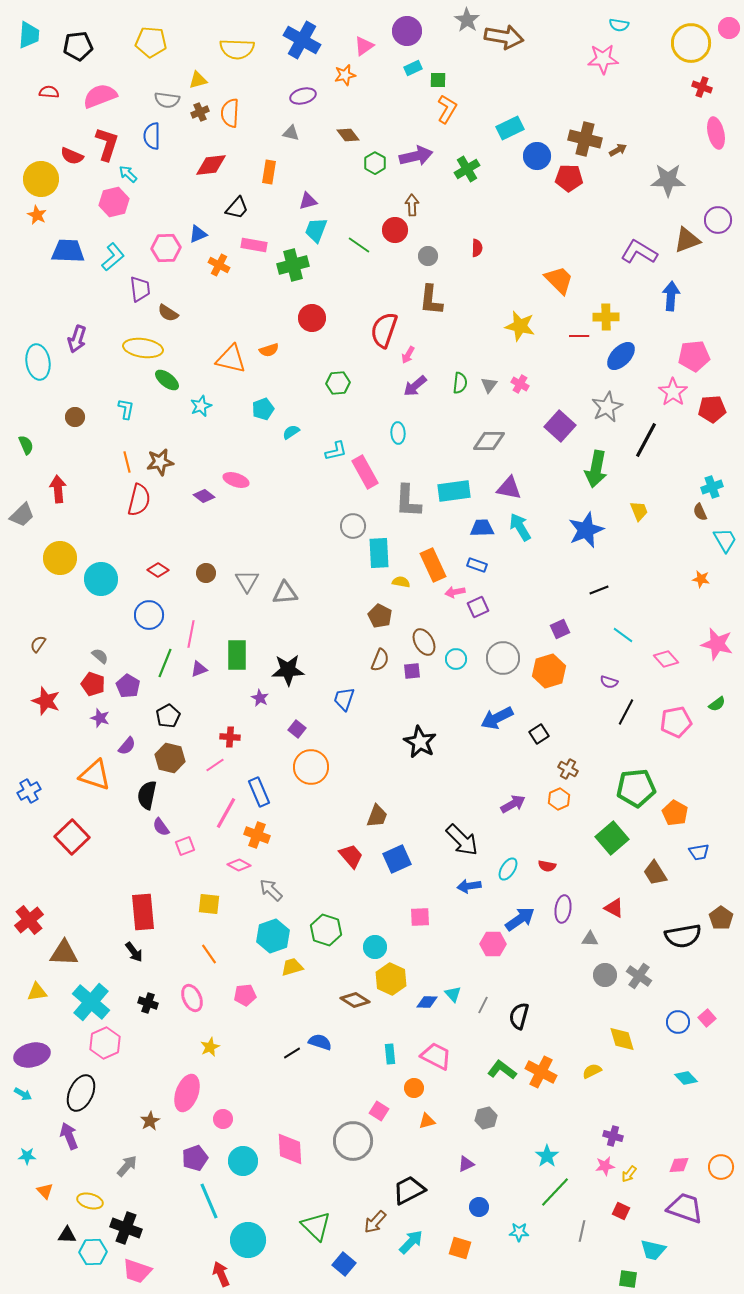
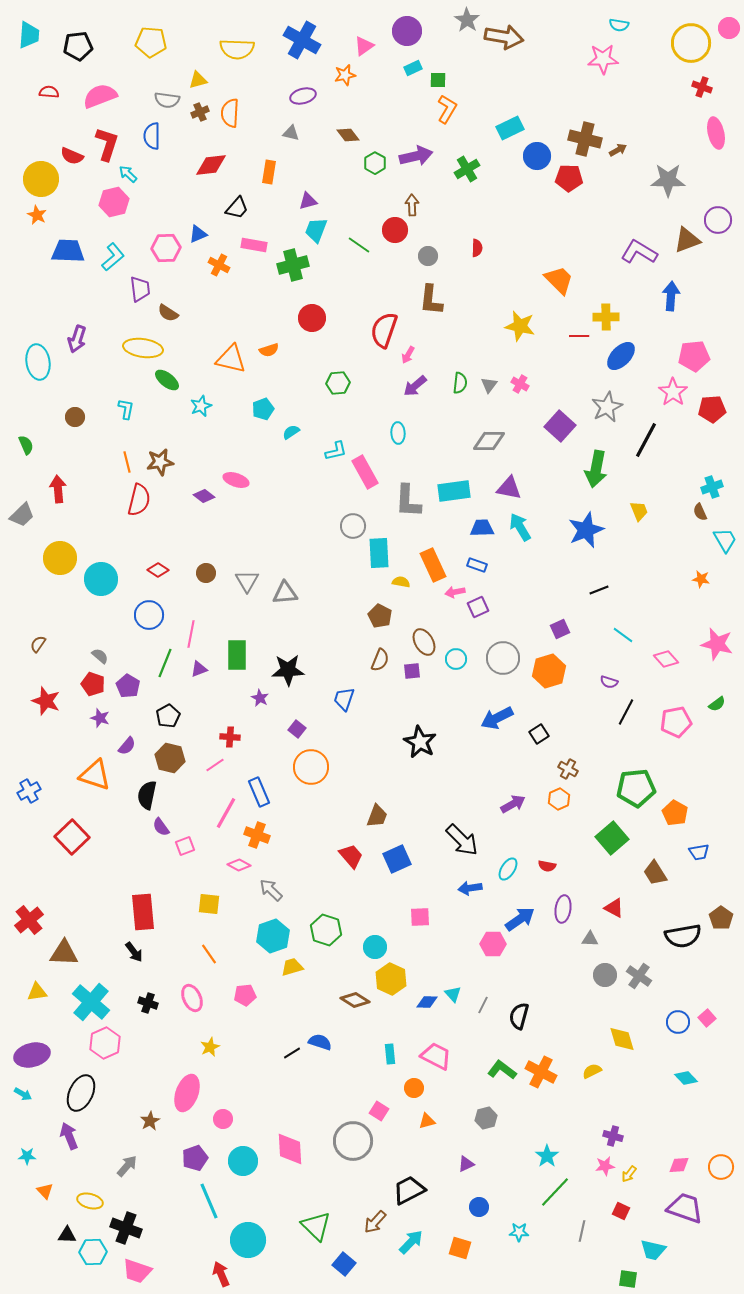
blue arrow at (469, 886): moved 1 px right, 2 px down
